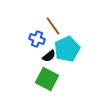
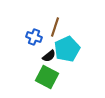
brown line: moved 2 px right, 1 px down; rotated 54 degrees clockwise
blue cross: moved 3 px left, 2 px up
green square: moved 2 px up
